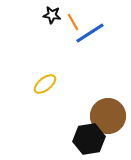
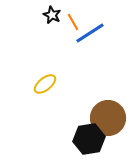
black star: rotated 18 degrees clockwise
brown circle: moved 2 px down
